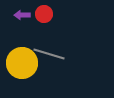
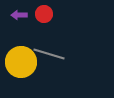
purple arrow: moved 3 px left
yellow circle: moved 1 px left, 1 px up
